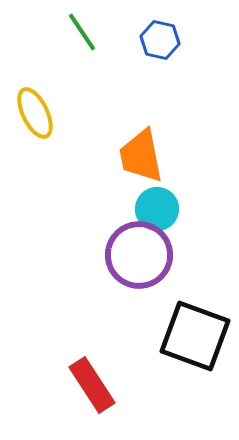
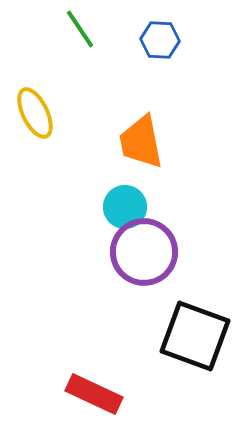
green line: moved 2 px left, 3 px up
blue hexagon: rotated 9 degrees counterclockwise
orange trapezoid: moved 14 px up
cyan circle: moved 32 px left, 2 px up
purple circle: moved 5 px right, 3 px up
red rectangle: moved 2 px right, 9 px down; rotated 32 degrees counterclockwise
